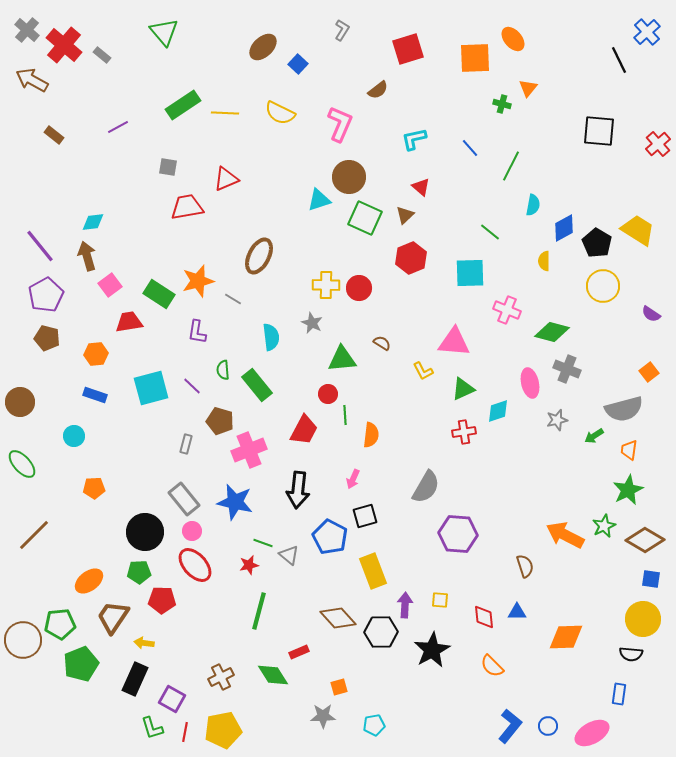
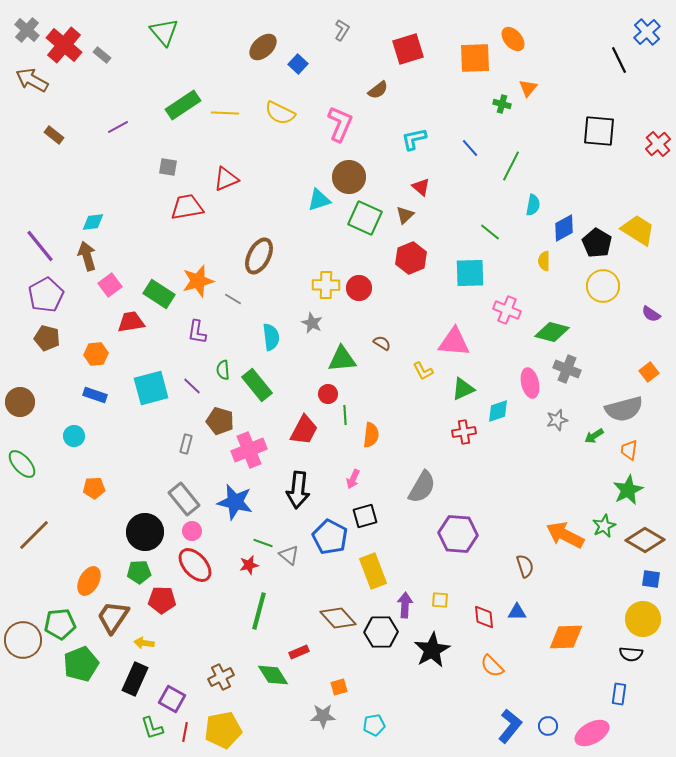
red trapezoid at (129, 322): moved 2 px right
gray semicircle at (426, 487): moved 4 px left
orange ellipse at (89, 581): rotated 24 degrees counterclockwise
